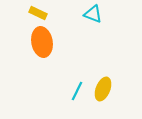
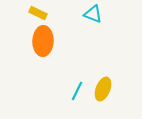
orange ellipse: moved 1 px right, 1 px up; rotated 12 degrees clockwise
